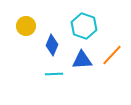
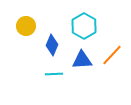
cyan hexagon: rotated 10 degrees clockwise
